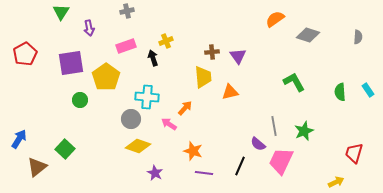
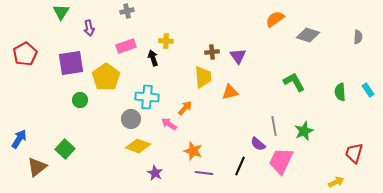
yellow cross: rotated 24 degrees clockwise
